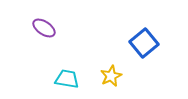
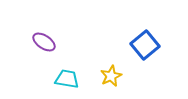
purple ellipse: moved 14 px down
blue square: moved 1 px right, 2 px down
